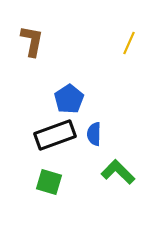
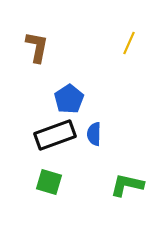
brown L-shape: moved 5 px right, 6 px down
green L-shape: moved 9 px right, 13 px down; rotated 32 degrees counterclockwise
